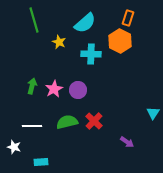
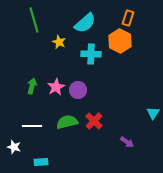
pink star: moved 2 px right, 2 px up
